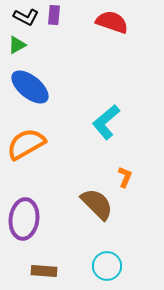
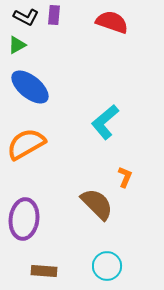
cyan L-shape: moved 1 px left
